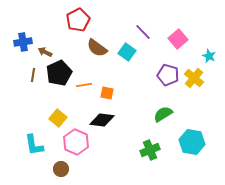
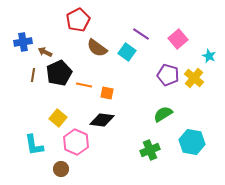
purple line: moved 2 px left, 2 px down; rotated 12 degrees counterclockwise
orange line: rotated 21 degrees clockwise
